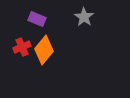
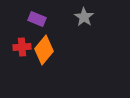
red cross: rotated 18 degrees clockwise
